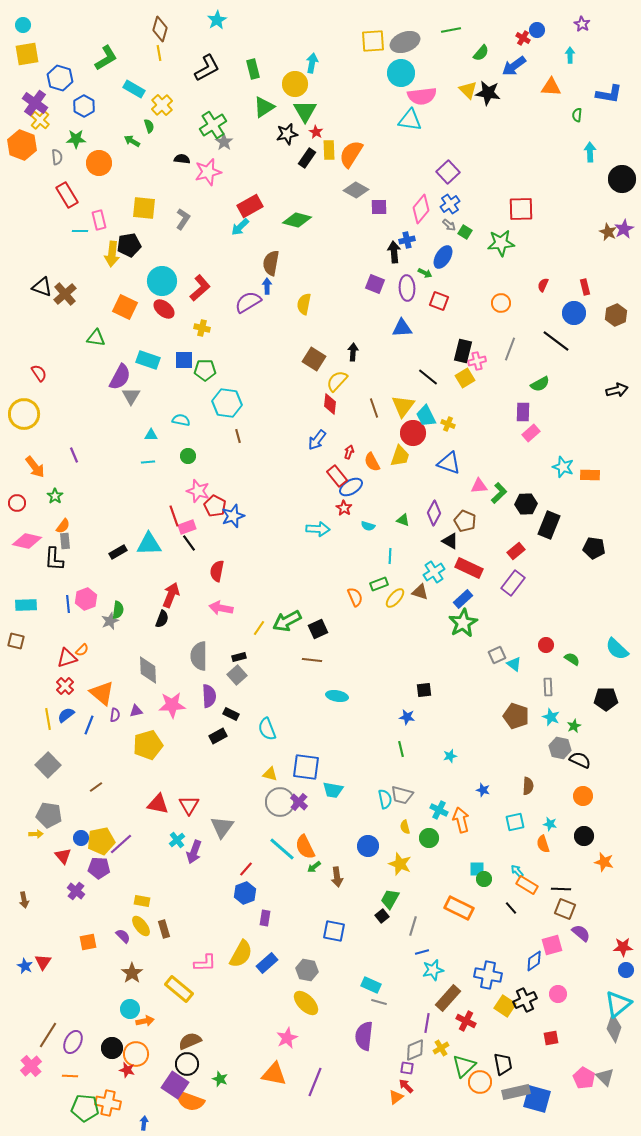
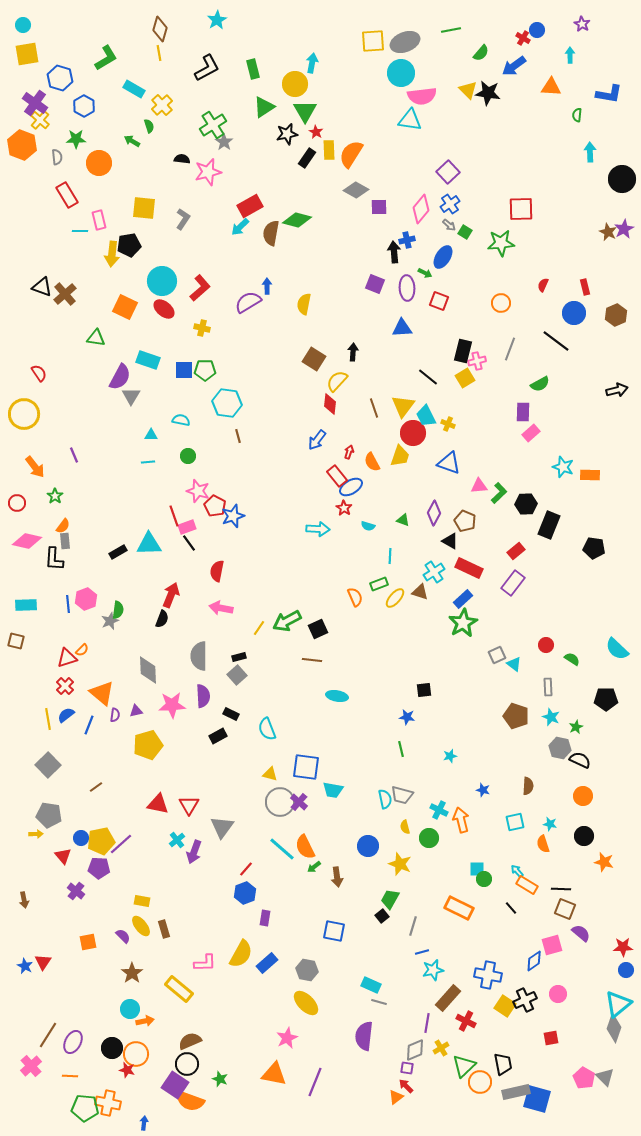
brown semicircle at (271, 263): moved 30 px up
blue square at (184, 360): moved 10 px down
purple semicircle at (209, 696): moved 6 px left
green star at (574, 726): moved 2 px right, 1 px down
